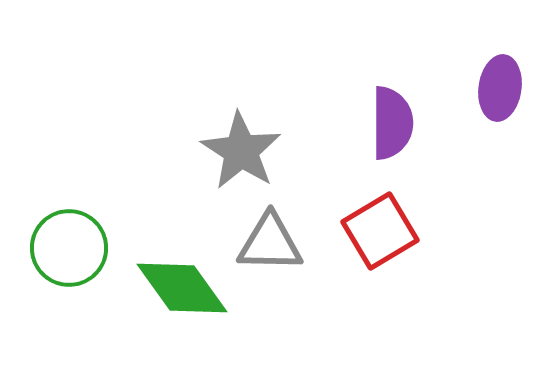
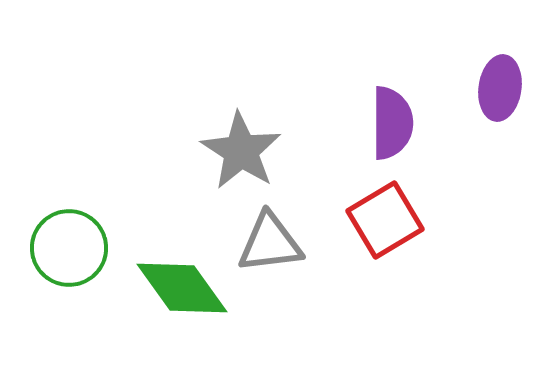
red square: moved 5 px right, 11 px up
gray triangle: rotated 8 degrees counterclockwise
